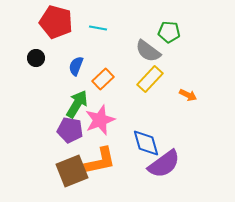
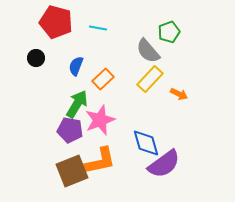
green pentagon: rotated 25 degrees counterclockwise
gray semicircle: rotated 12 degrees clockwise
orange arrow: moved 9 px left, 1 px up
